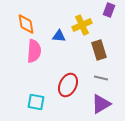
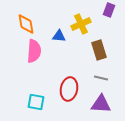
yellow cross: moved 1 px left, 1 px up
red ellipse: moved 1 px right, 4 px down; rotated 15 degrees counterclockwise
purple triangle: rotated 35 degrees clockwise
